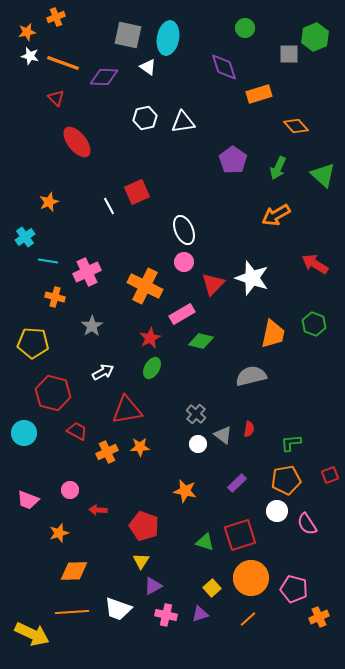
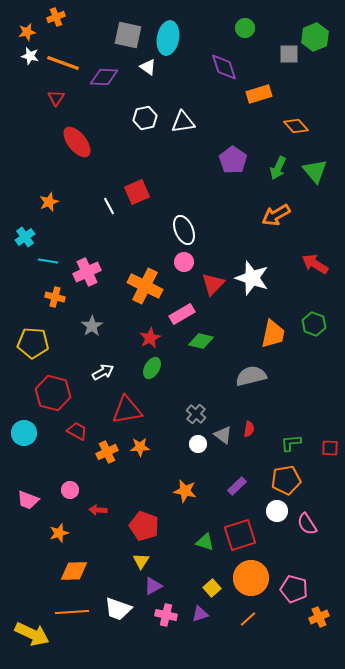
red triangle at (56, 98): rotated 18 degrees clockwise
green triangle at (323, 175): moved 8 px left, 4 px up; rotated 8 degrees clockwise
red square at (330, 475): moved 27 px up; rotated 24 degrees clockwise
purple rectangle at (237, 483): moved 3 px down
